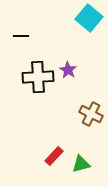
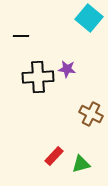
purple star: moved 1 px left, 1 px up; rotated 24 degrees counterclockwise
